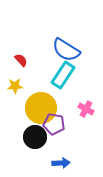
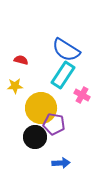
red semicircle: rotated 32 degrees counterclockwise
pink cross: moved 4 px left, 14 px up
